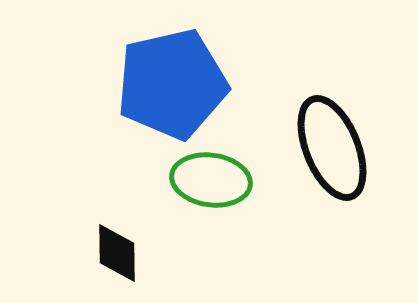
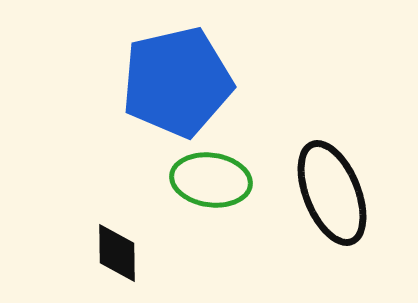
blue pentagon: moved 5 px right, 2 px up
black ellipse: moved 45 px down
